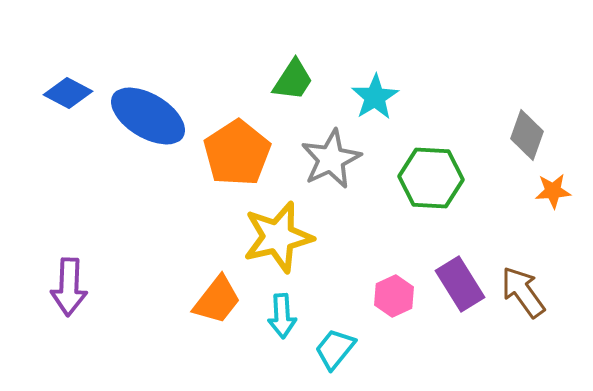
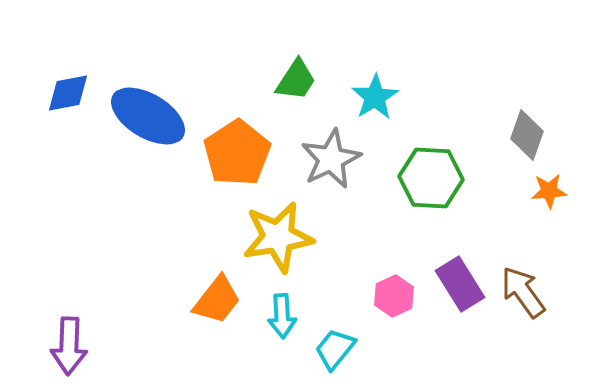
green trapezoid: moved 3 px right
blue diamond: rotated 39 degrees counterclockwise
orange star: moved 4 px left
yellow star: rotated 4 degrees clockwise
purple arrow: moved 59 px down
